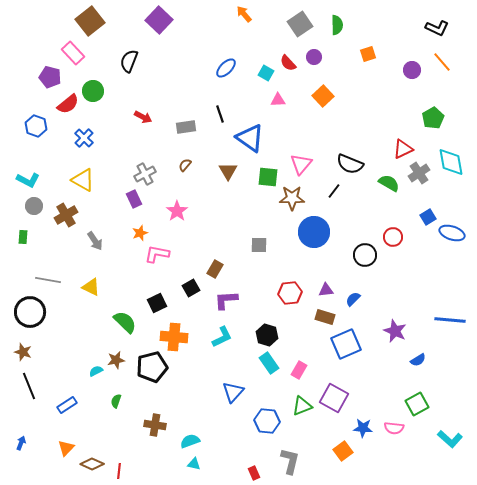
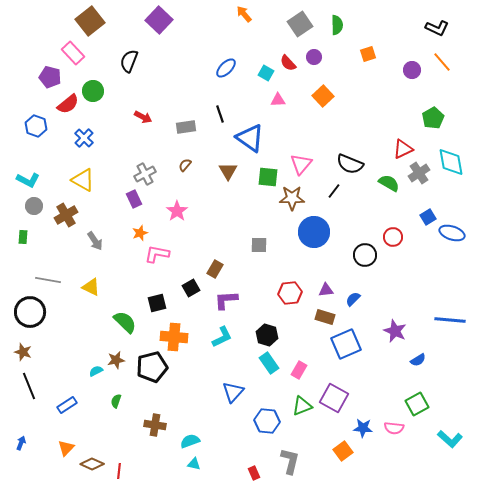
black square at (157, 303): rotated 12 degrees clockwise
